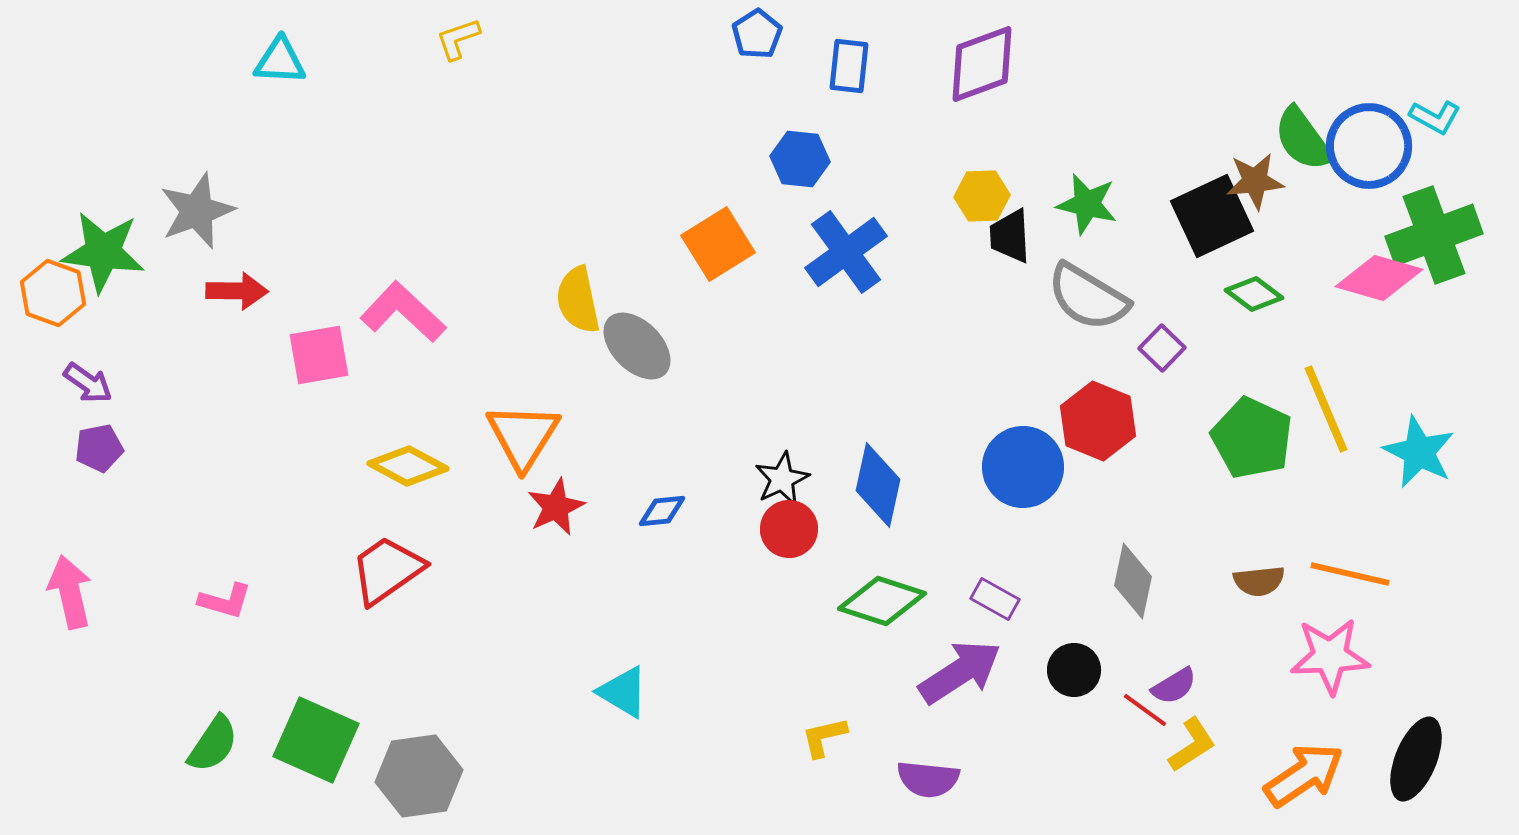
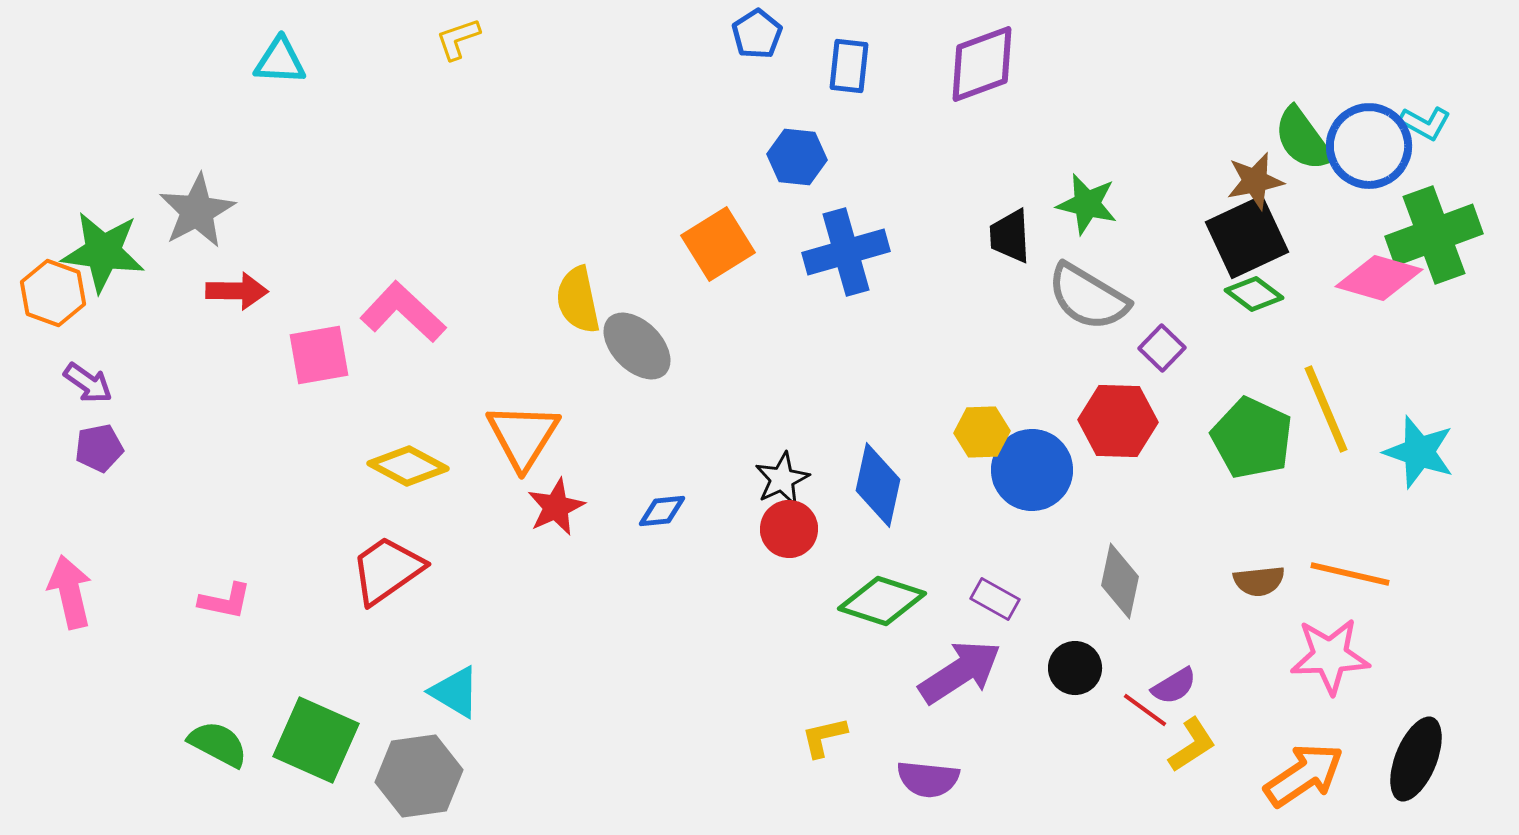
cyan L-shape at (1435, 117): moved 10 px left, 6 px down
blue hexagon at (800, 159): moved 3 px left, 2 px up
brown star at (1255, 181): rotated 6 degrees counterclockwise
yellow hexagon at (982, 196): moved 236 px down
gray star at (197, 211): rotated 8 degrees counterclockwise
black square at (1212, 216): moved 35 px right, 21 px down
blue cross at (846, 252): rotated 20 degrees clockwise
red hexagon at (1098, 421): moved 20 px right; rotated 20 degrees counterclockwise
cyan star at (1419, 452): rotated 8 degrees counterclockwise
blue circle at (1023, 467): moved 9 px right, 3 px down
gray diamond at (1133, 581): moved 13 px left
pink L-shape at (225, 601): rotated 4 degrees counterclockwise
black circle at (1074, 670): moved 1 px right, 2 px up
cyan triangle at (623, 692): moved 168 px left
green semicircle at (213, 744): moved 5 px right; rotated 96 degrees counterclockwise
